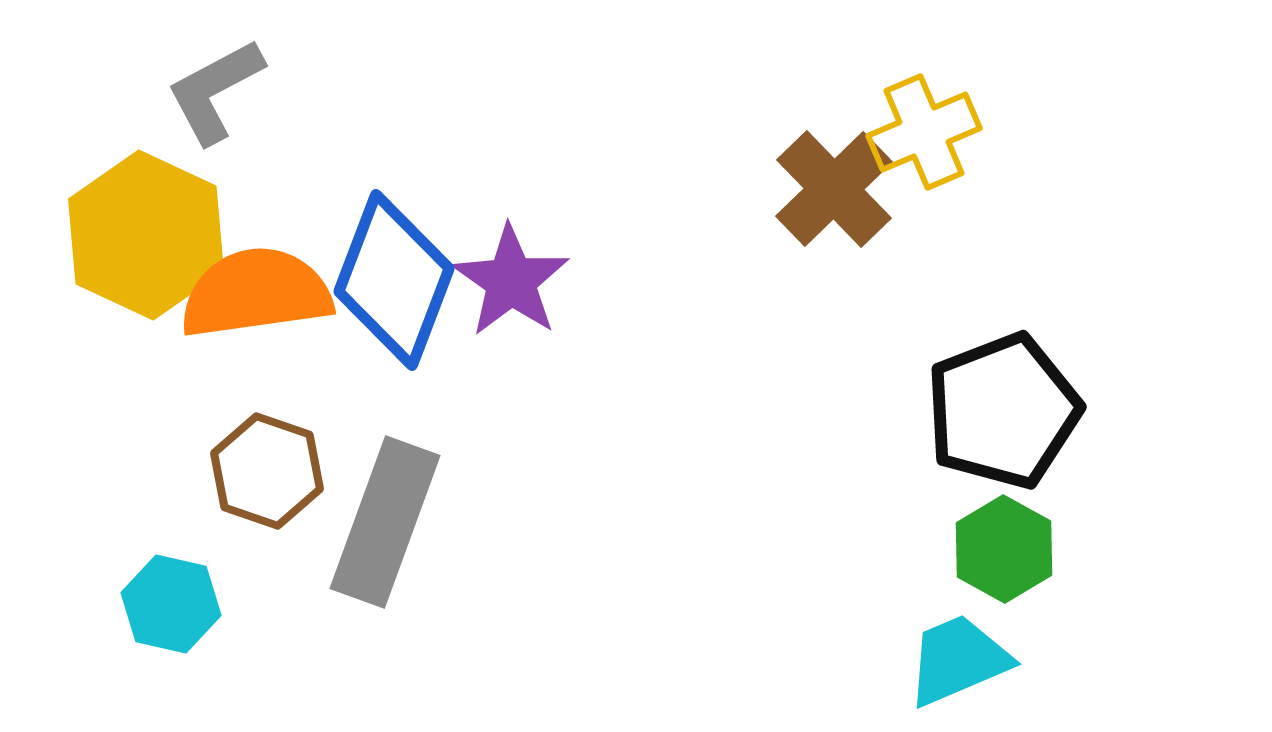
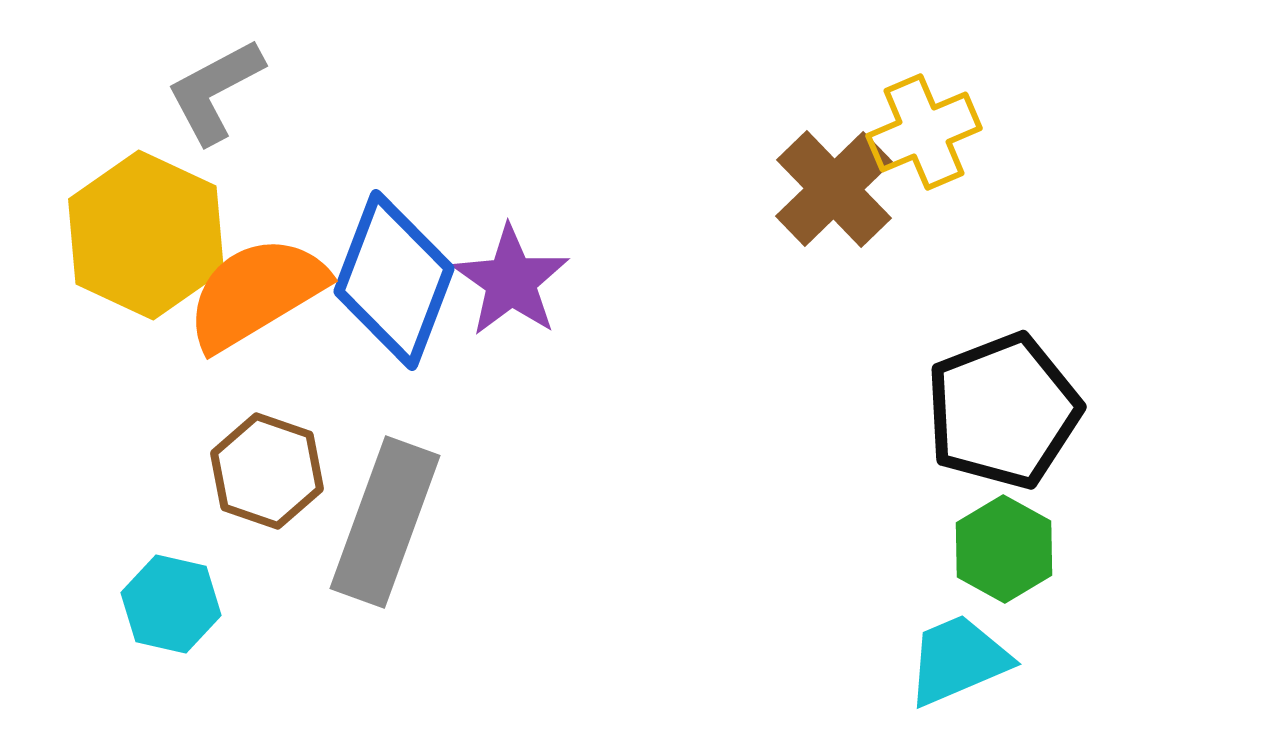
orange semicircle: rotated 23 degrees counterclockwise
